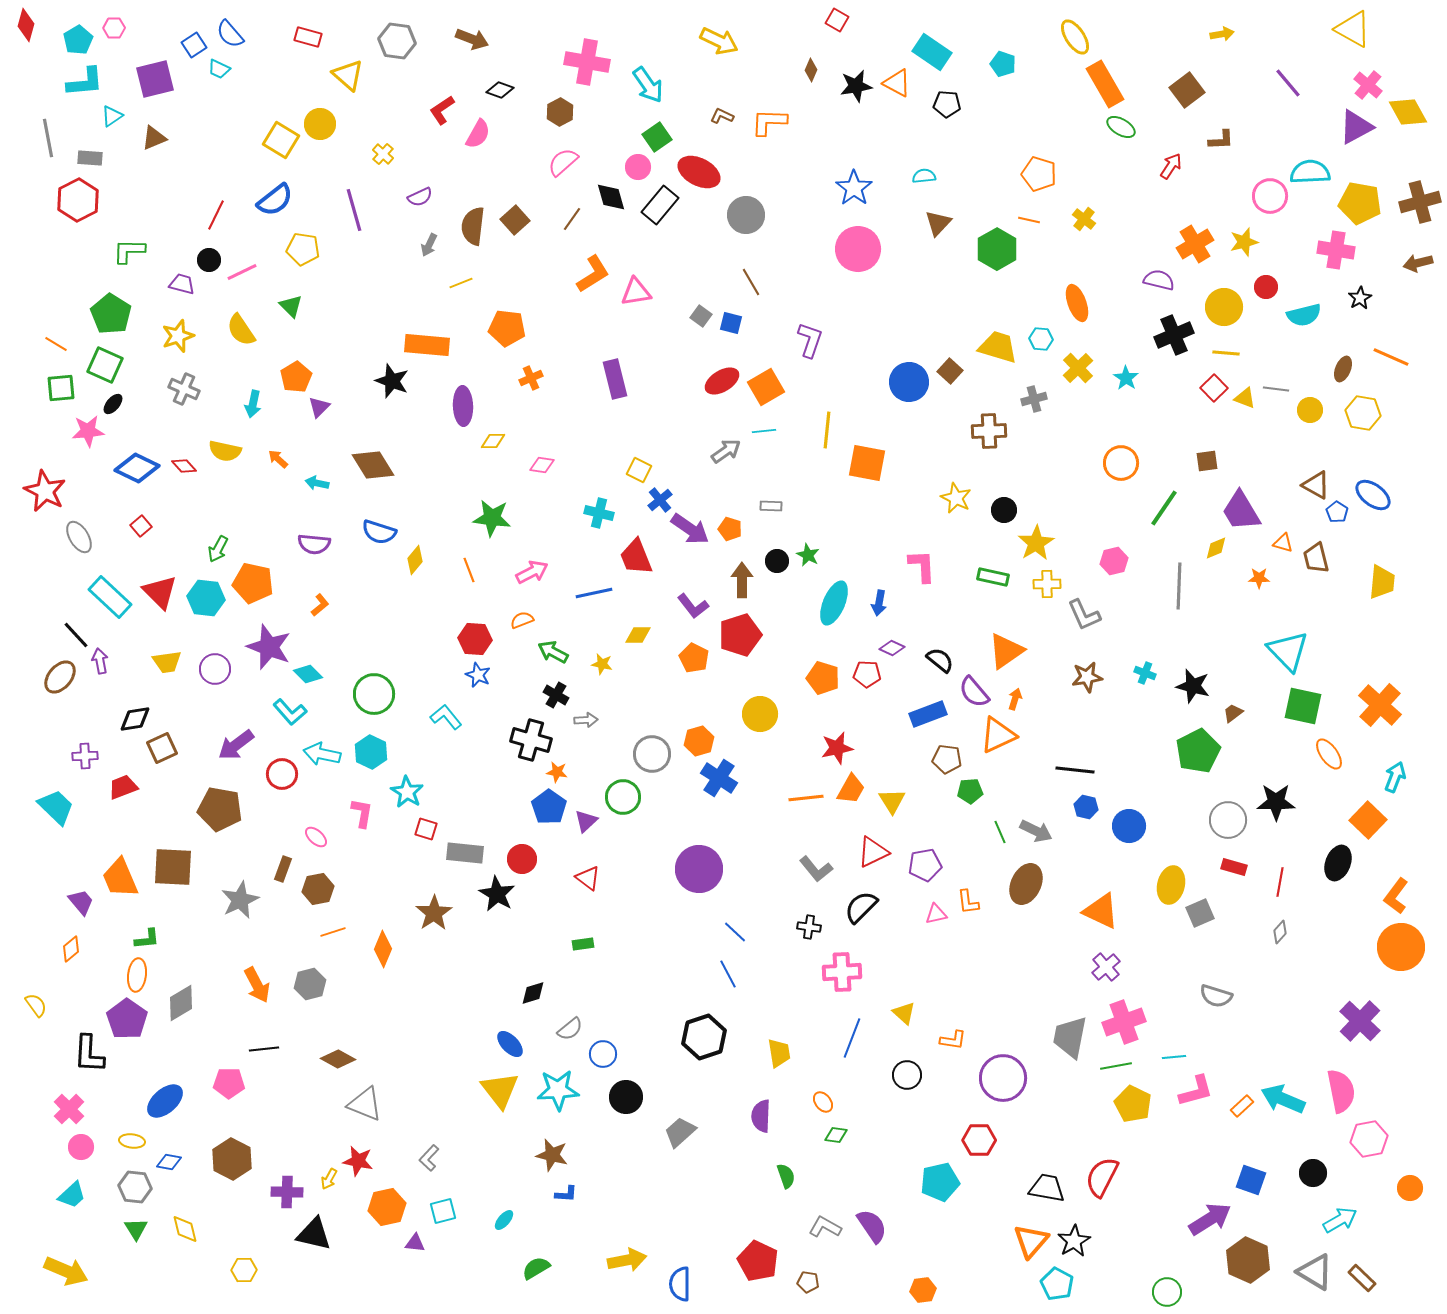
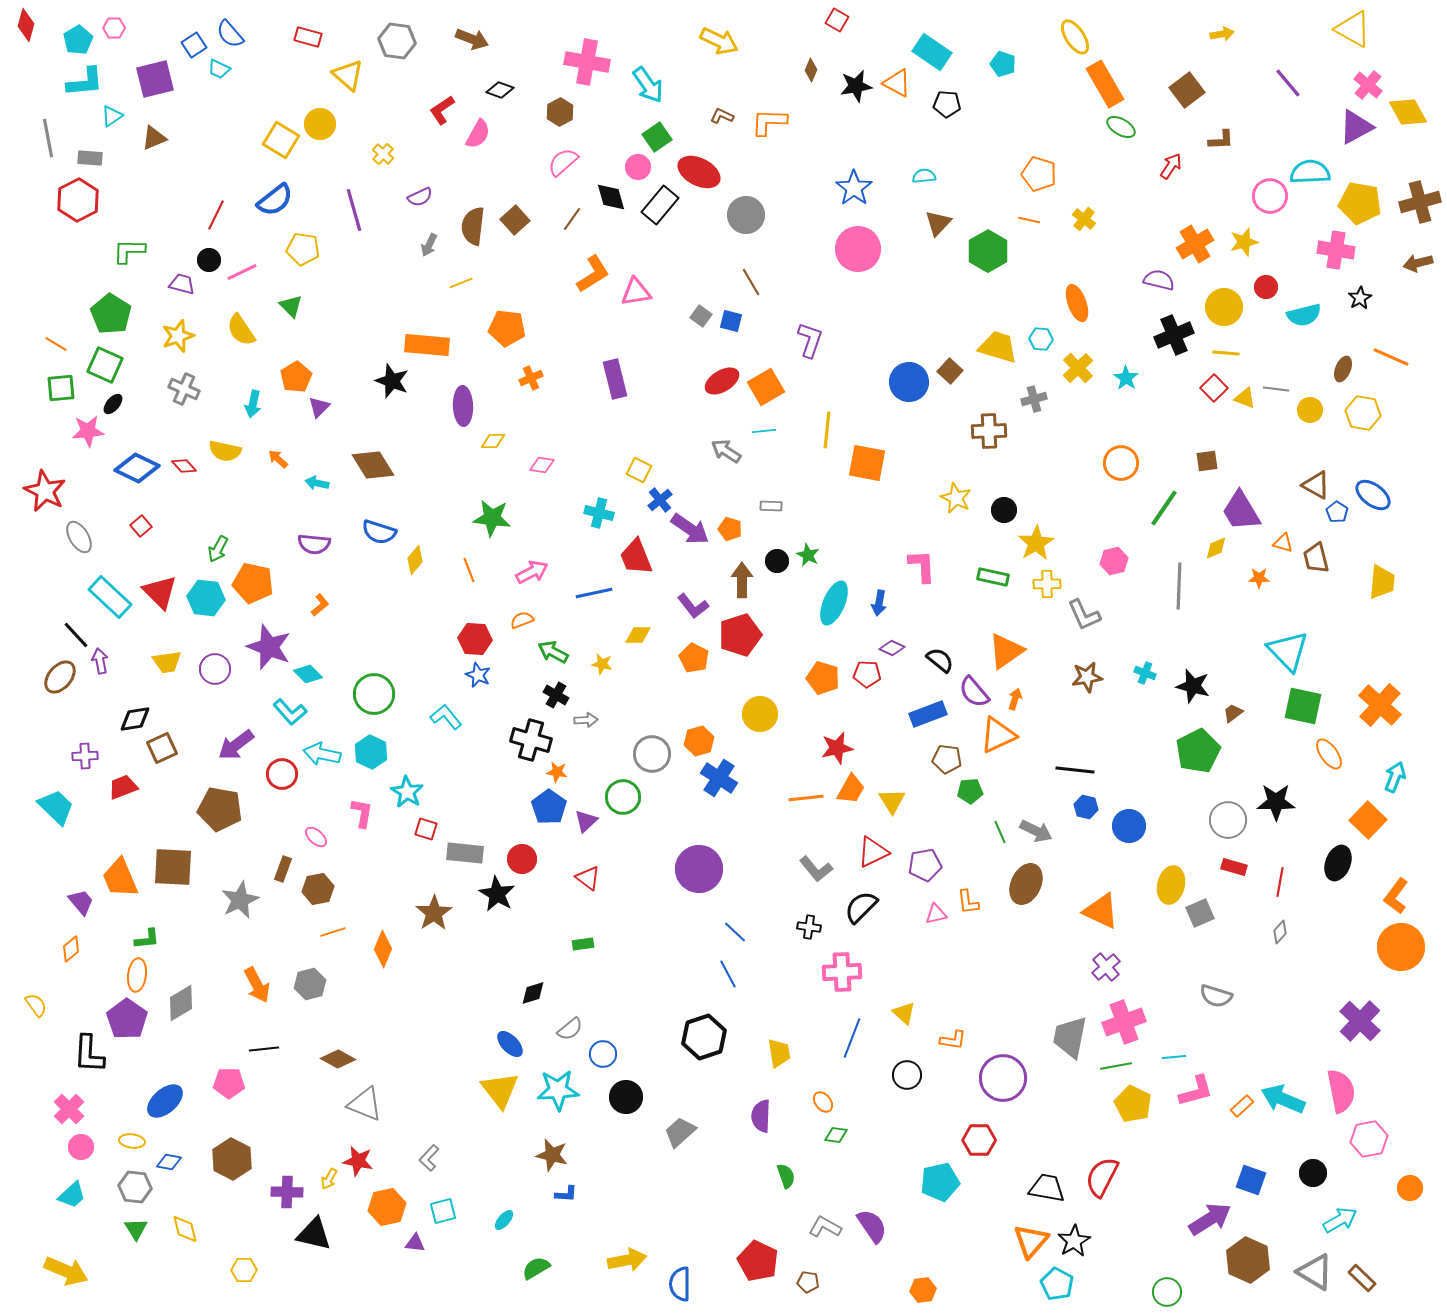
green hexagon at (997, 249): moved 9 px left, 2 px down
blue square at (731, 323): moved 2 px up
gray arrow at (726, 451): rotated 112 degrees counterclockwise
